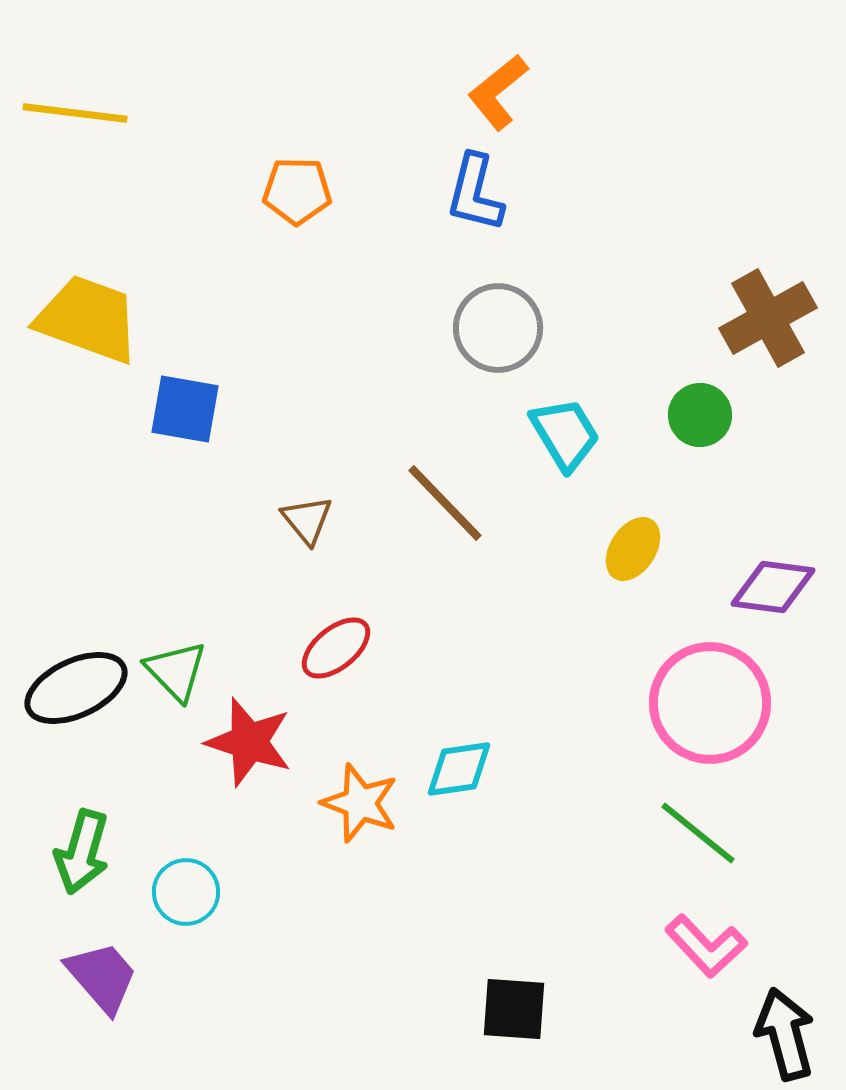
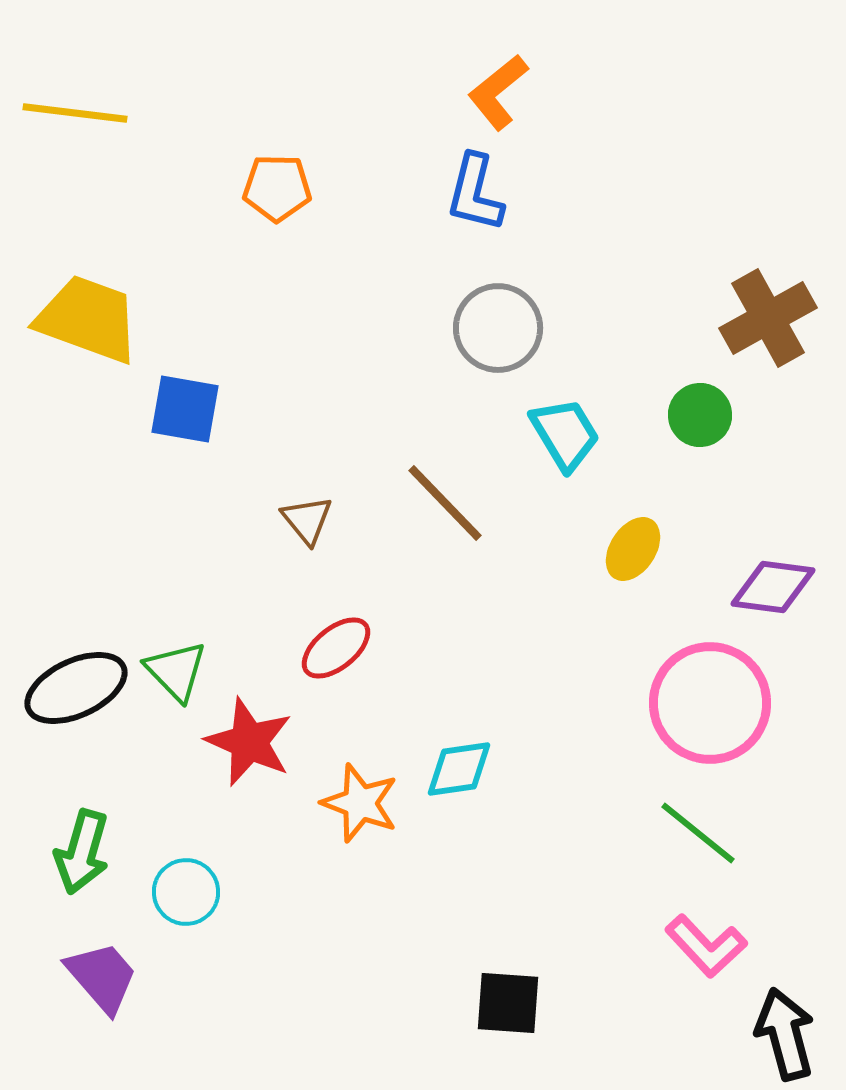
orange pentagon: moved 20 px left, 3 px up
red star: rotated 6 degrees clockwise
black square: moved 6 px left, 6 px up
